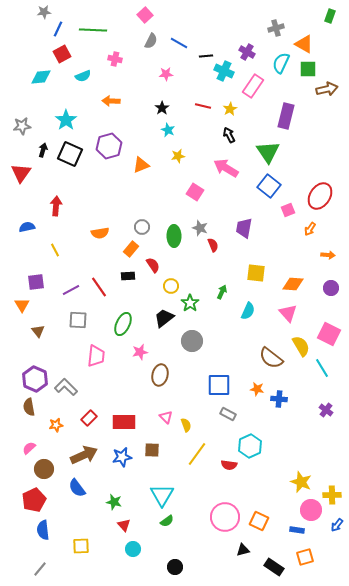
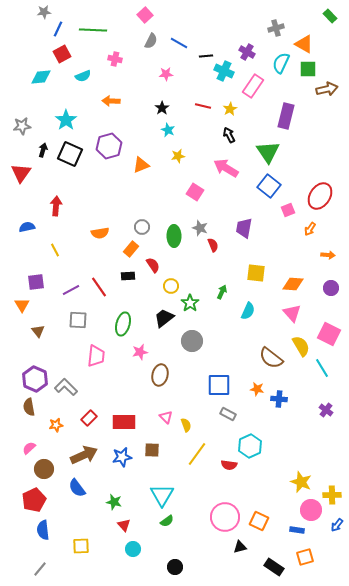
green rectangle at (330, 16): rotated 64 degrees counterclockwise
pink triangle at (288, 313): moved 4 px right
green ellipse at (123, 324): rotated 10 degrees counterclockwise
black triangle at (243, 550): moved 3 px left, 3 px up
